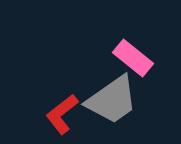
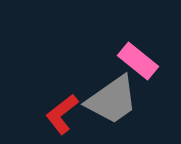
pink rectangle: moved 5 px right, 3 px down
